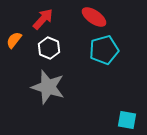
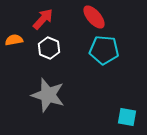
red ellipse: rotated 15 degrees clockwise
orange semicircle: rotated 42 degrees clockwise
cyan pentagon: rotated 20 degrees clockwise
gray star: moved 8 px down
cyan square: moved 3 px up
